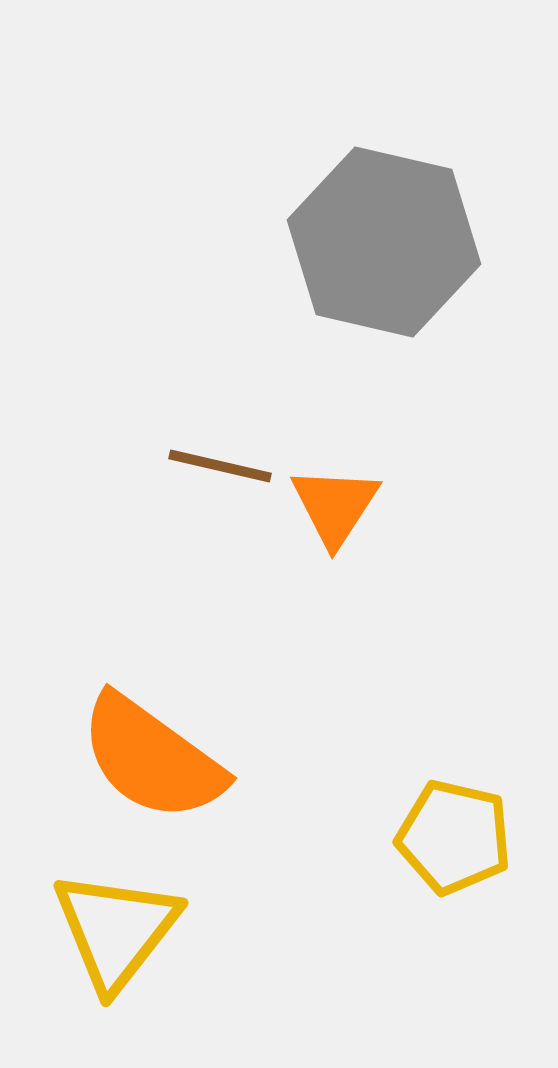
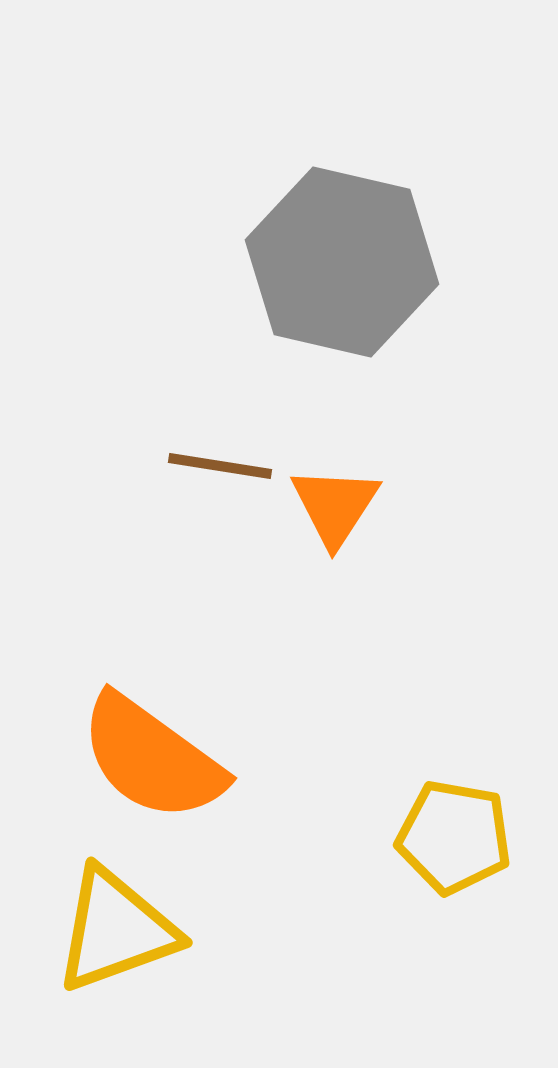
gray hexagon: moved 42 px left, 20 px down
brown line: rotated 4 degrees counterclockwise
yellow pentagon: rotated 3 degrees counterclockwise
yellow triangle: rotated 32 degrees clockwise
